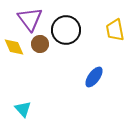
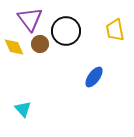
black circle: moved 1 px down
